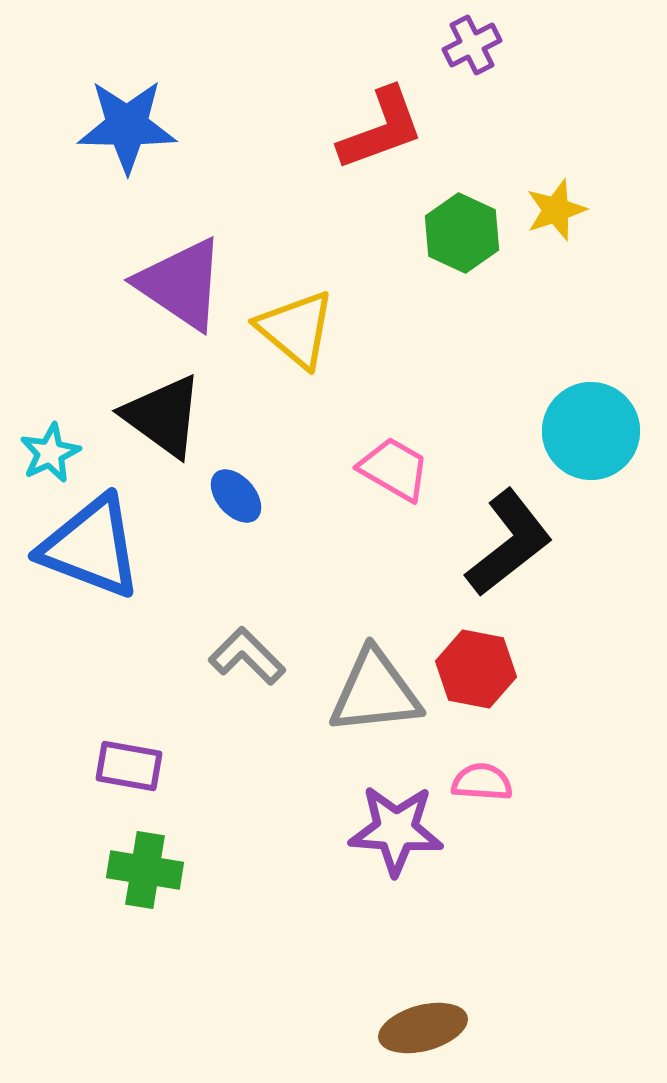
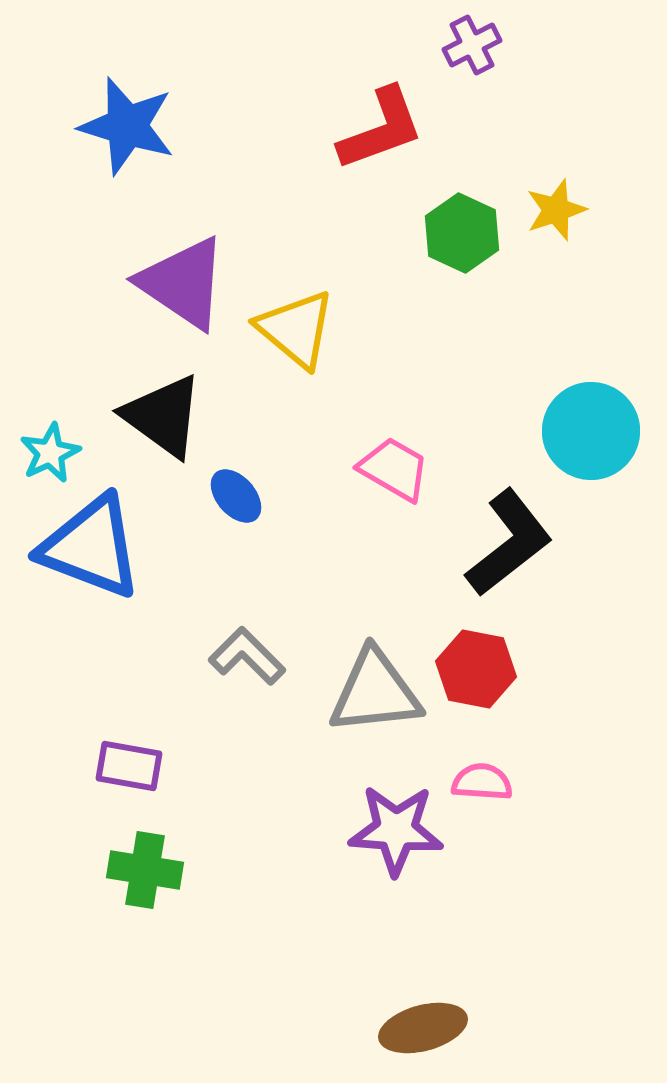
blue star: rotated 16 degrees clockwise
purple triangle: moved 2 px right, 1 px up
